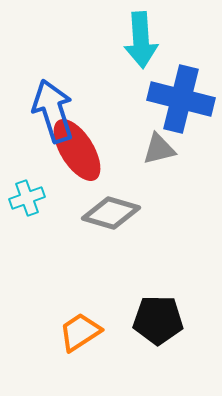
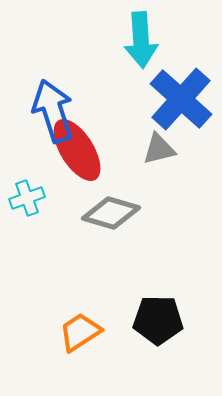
blue cross: rotated 28 degrees clockwise
